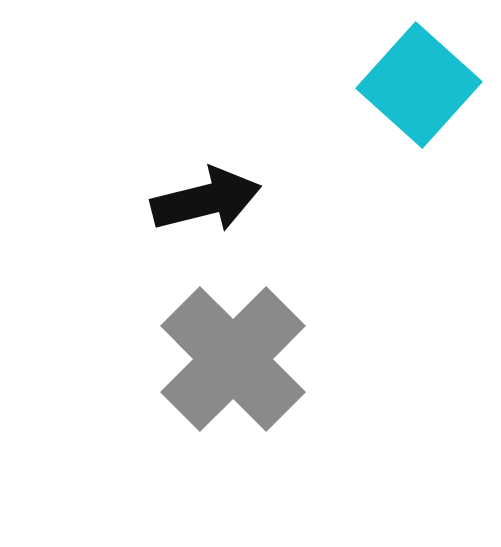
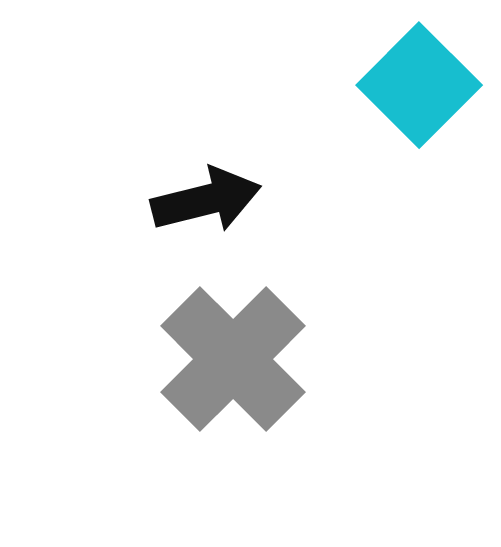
cyan square: rotated 3 degrees clockwise
